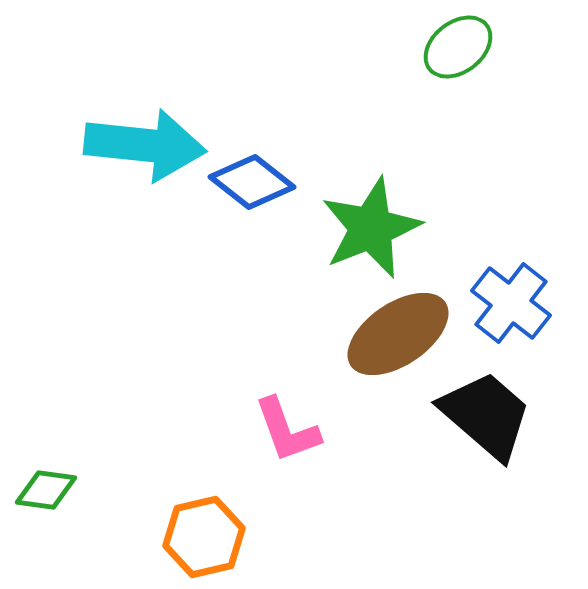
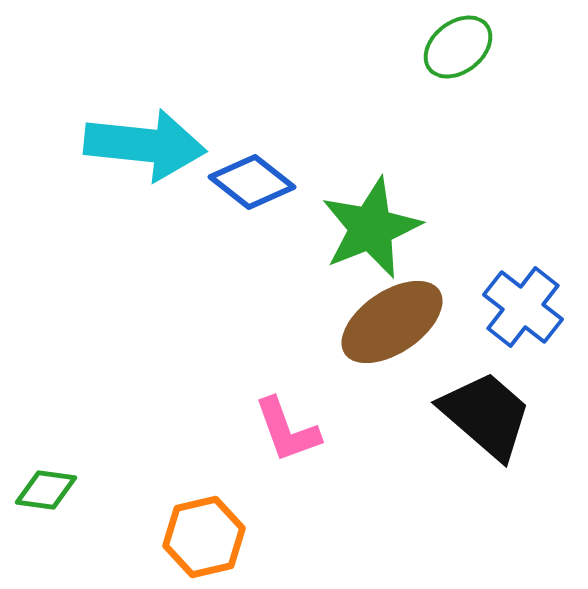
blue cross: moved 12 px right, 4 px down
brown ellipse: moved 6 px left, 12 px up
